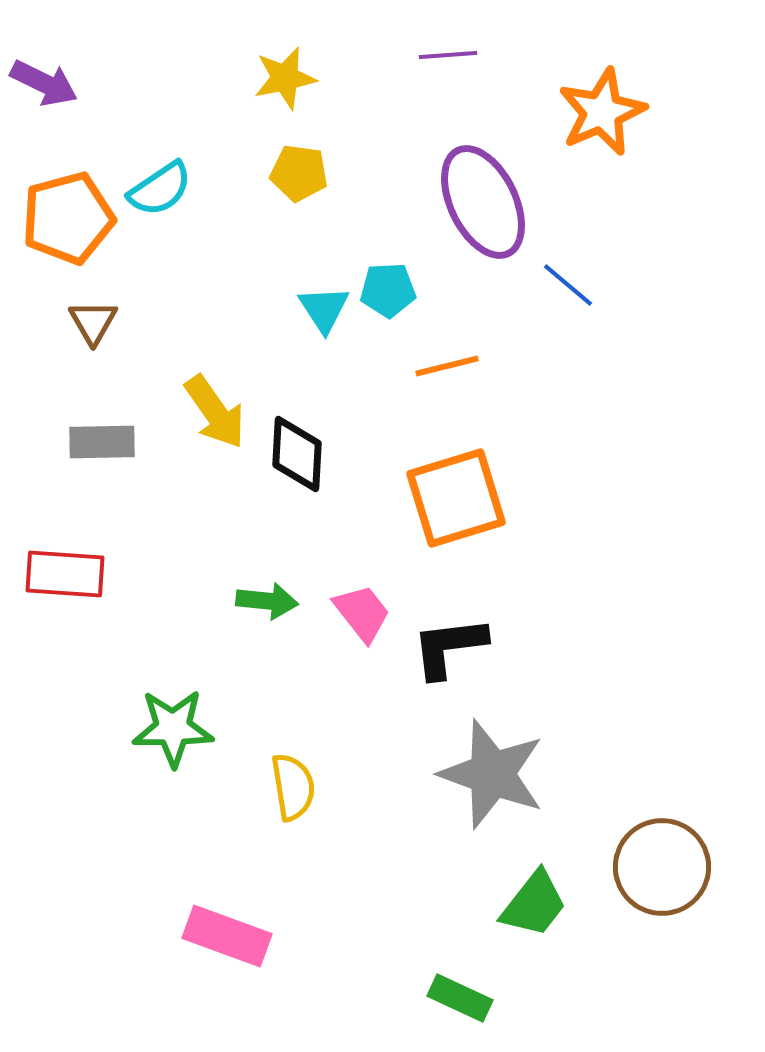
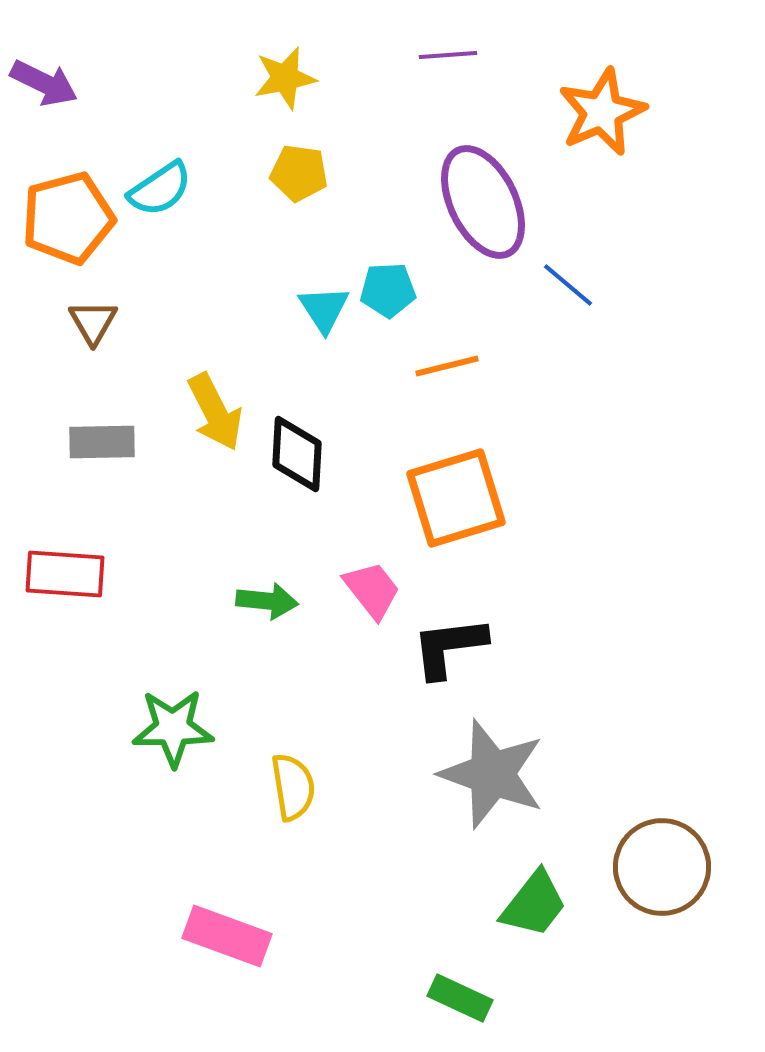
yellow arrow: rotated 8 degrees clockwise
pink trapezoid: moved 10 px right, 23 px up
